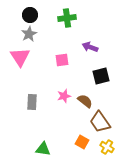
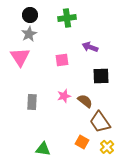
black square: rotated 12 degrees clockwise
yellow cross: rotated 16 degrees clockwise
